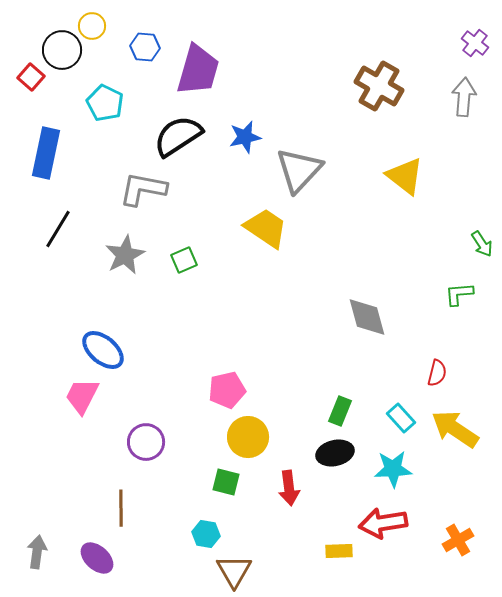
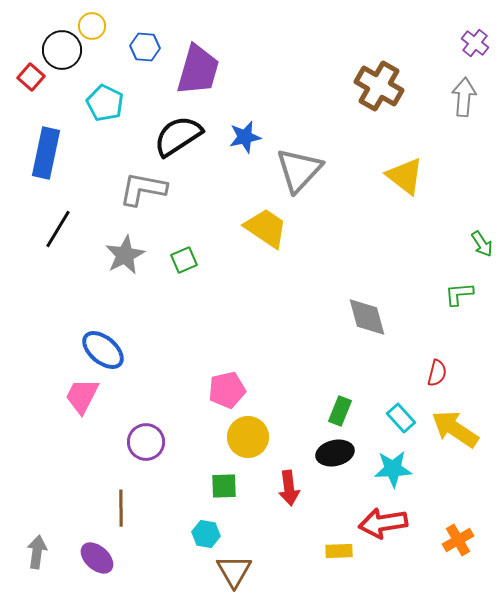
green square at (226, 482): moved 2 px left, 4 px down; rotated 16 degrees counterclockwise
